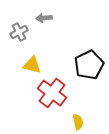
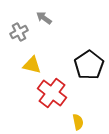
gray arrow: rotated 42 degrees clockwise
black pentagon: rotated 8 degrees counterclockwise
